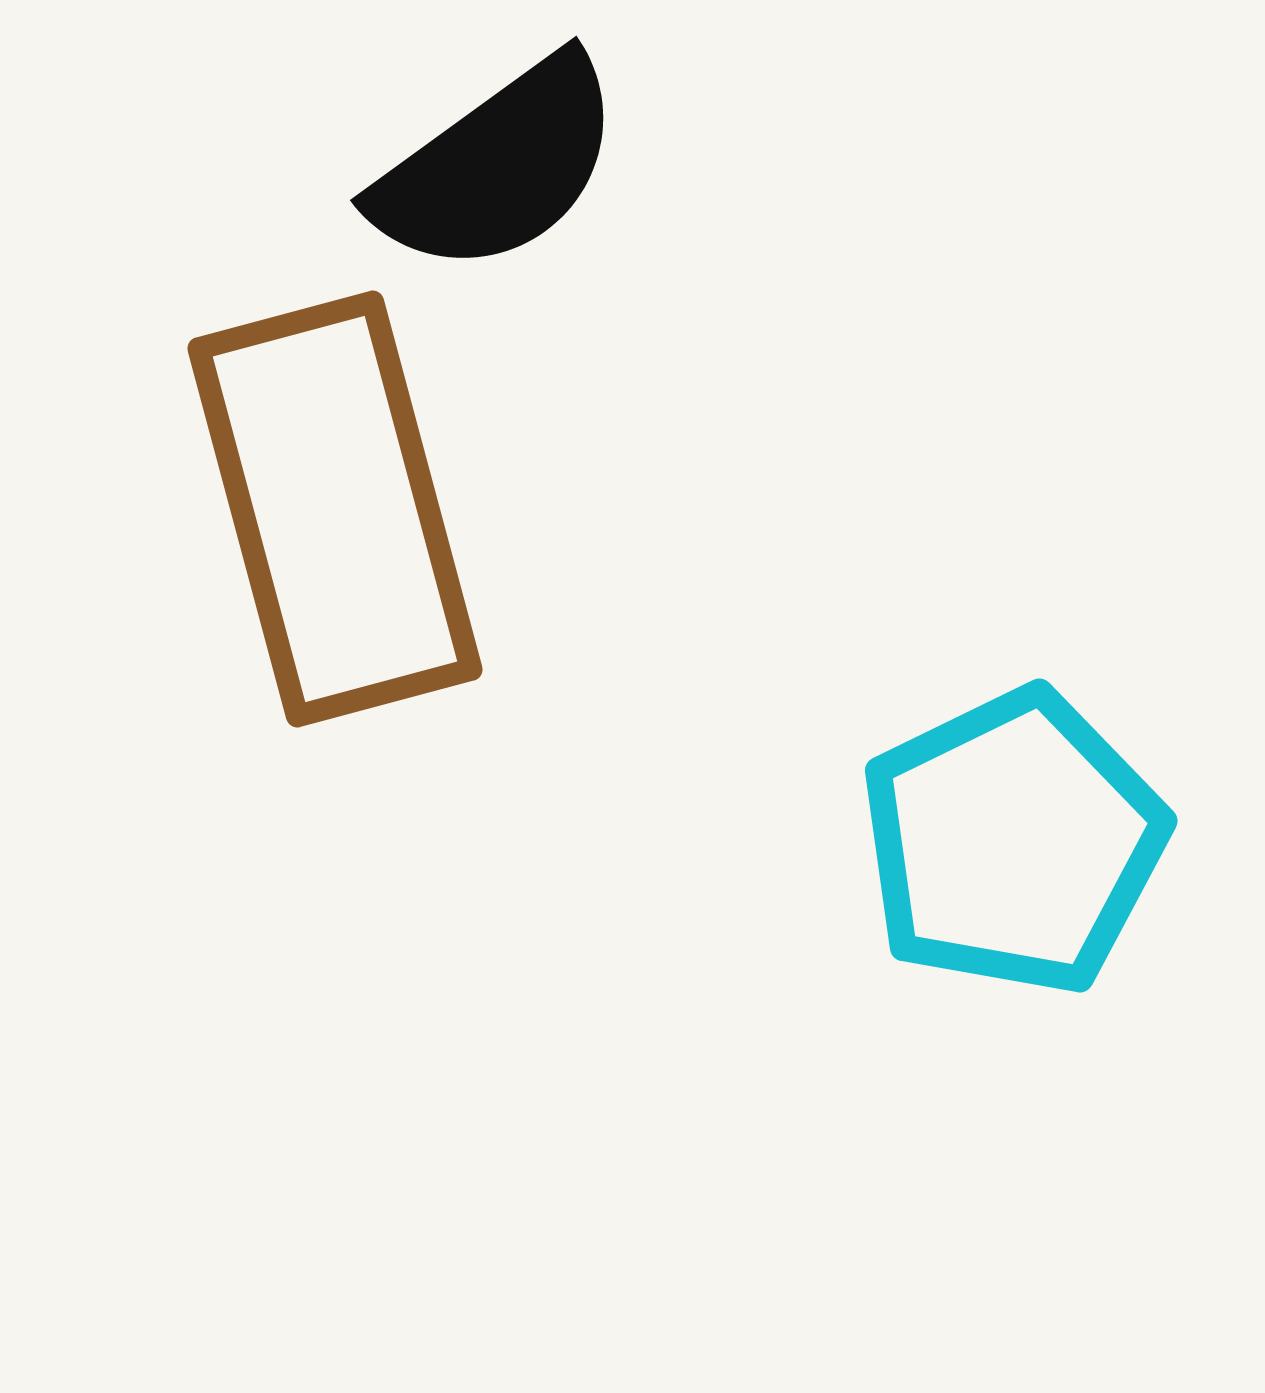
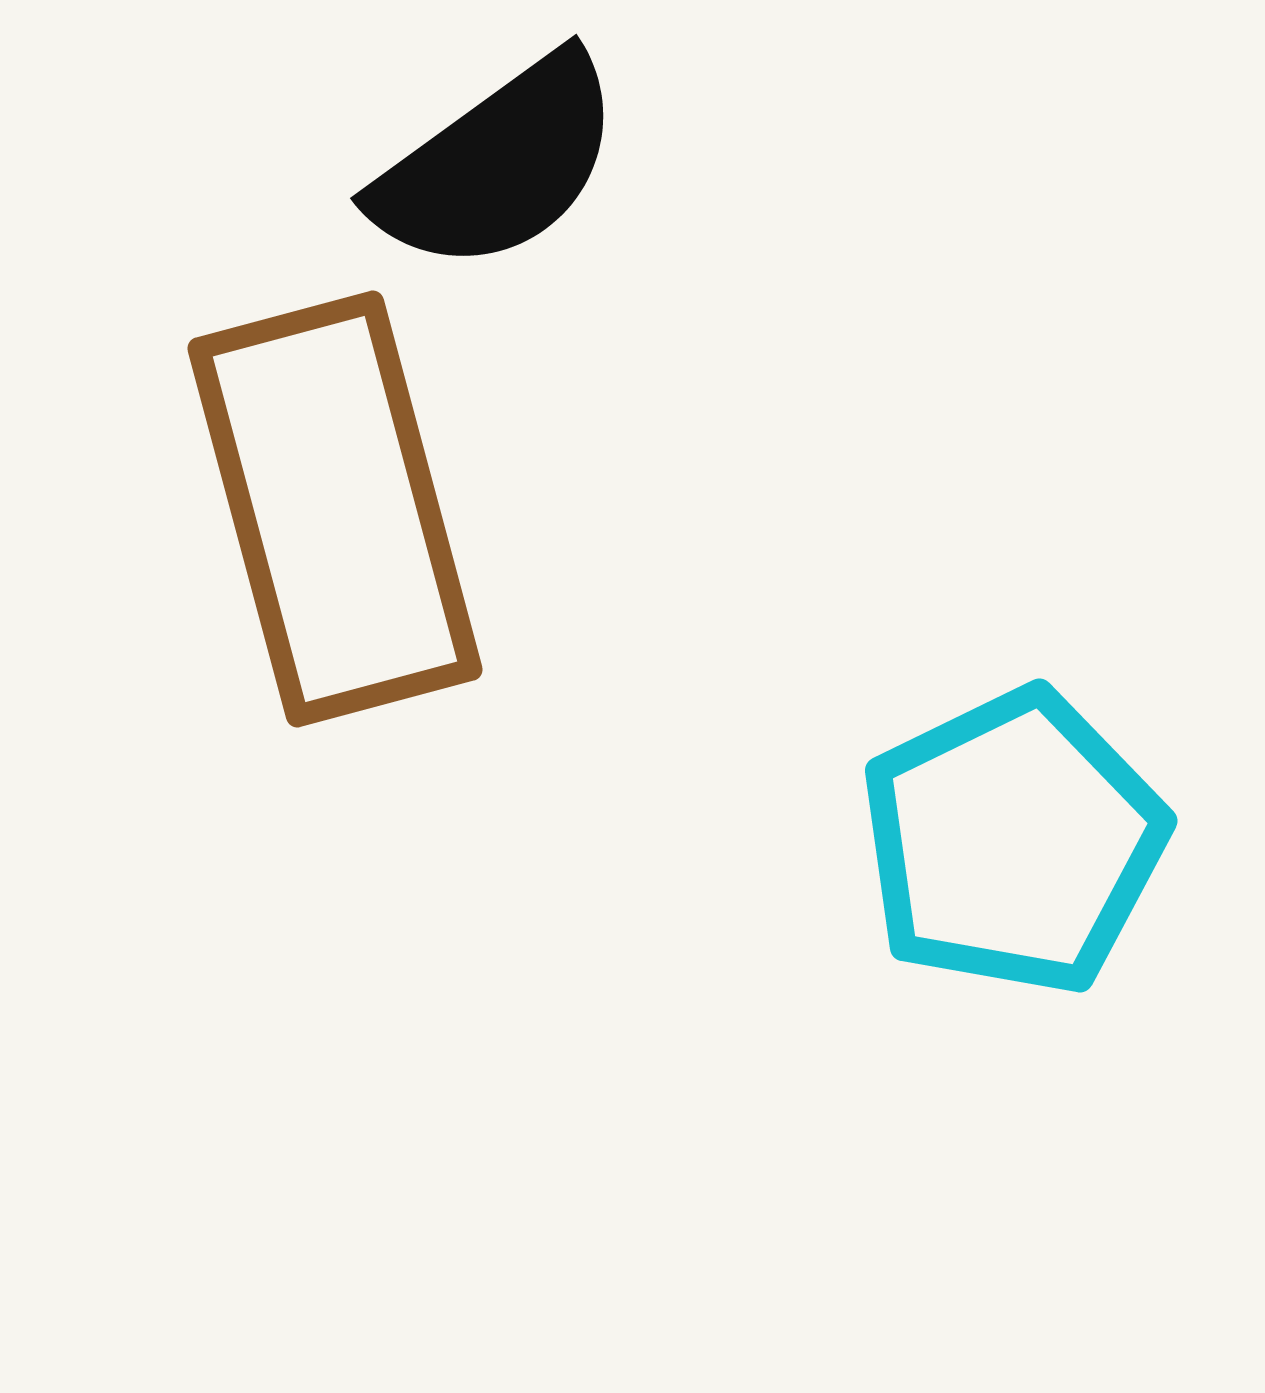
black semicircle: moved 2 px up
